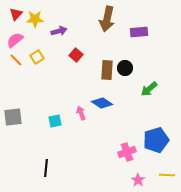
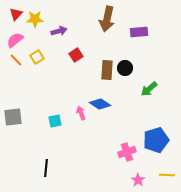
red square: rotated 16 degrees clockwise
blue diamond: moved 2 px left, 1 px down
